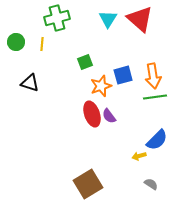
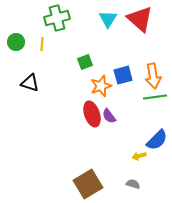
gray semicircle: moved 18 px left; rotated 16 degrees counterclockwise
